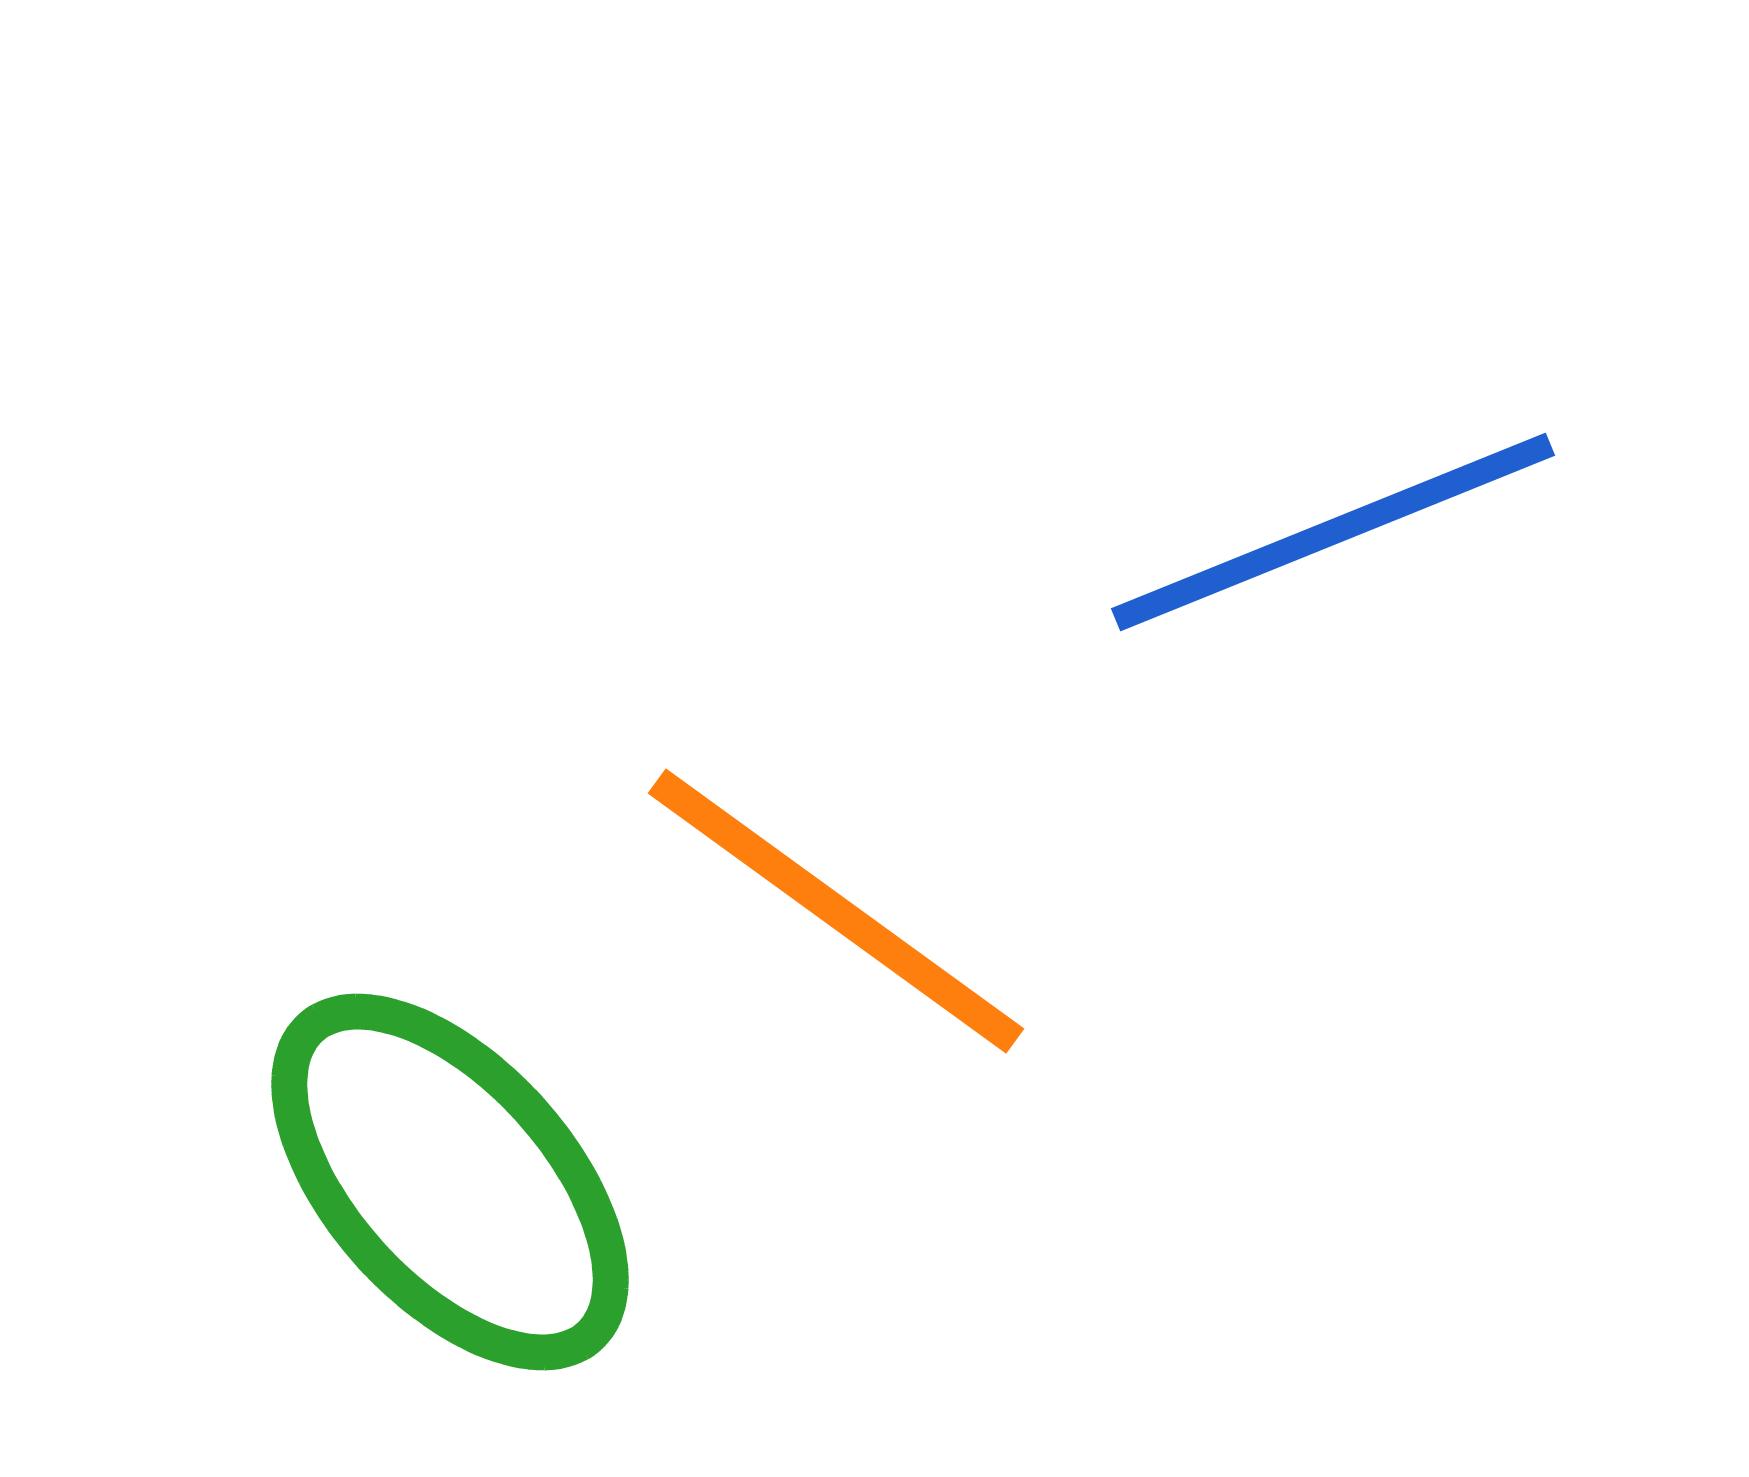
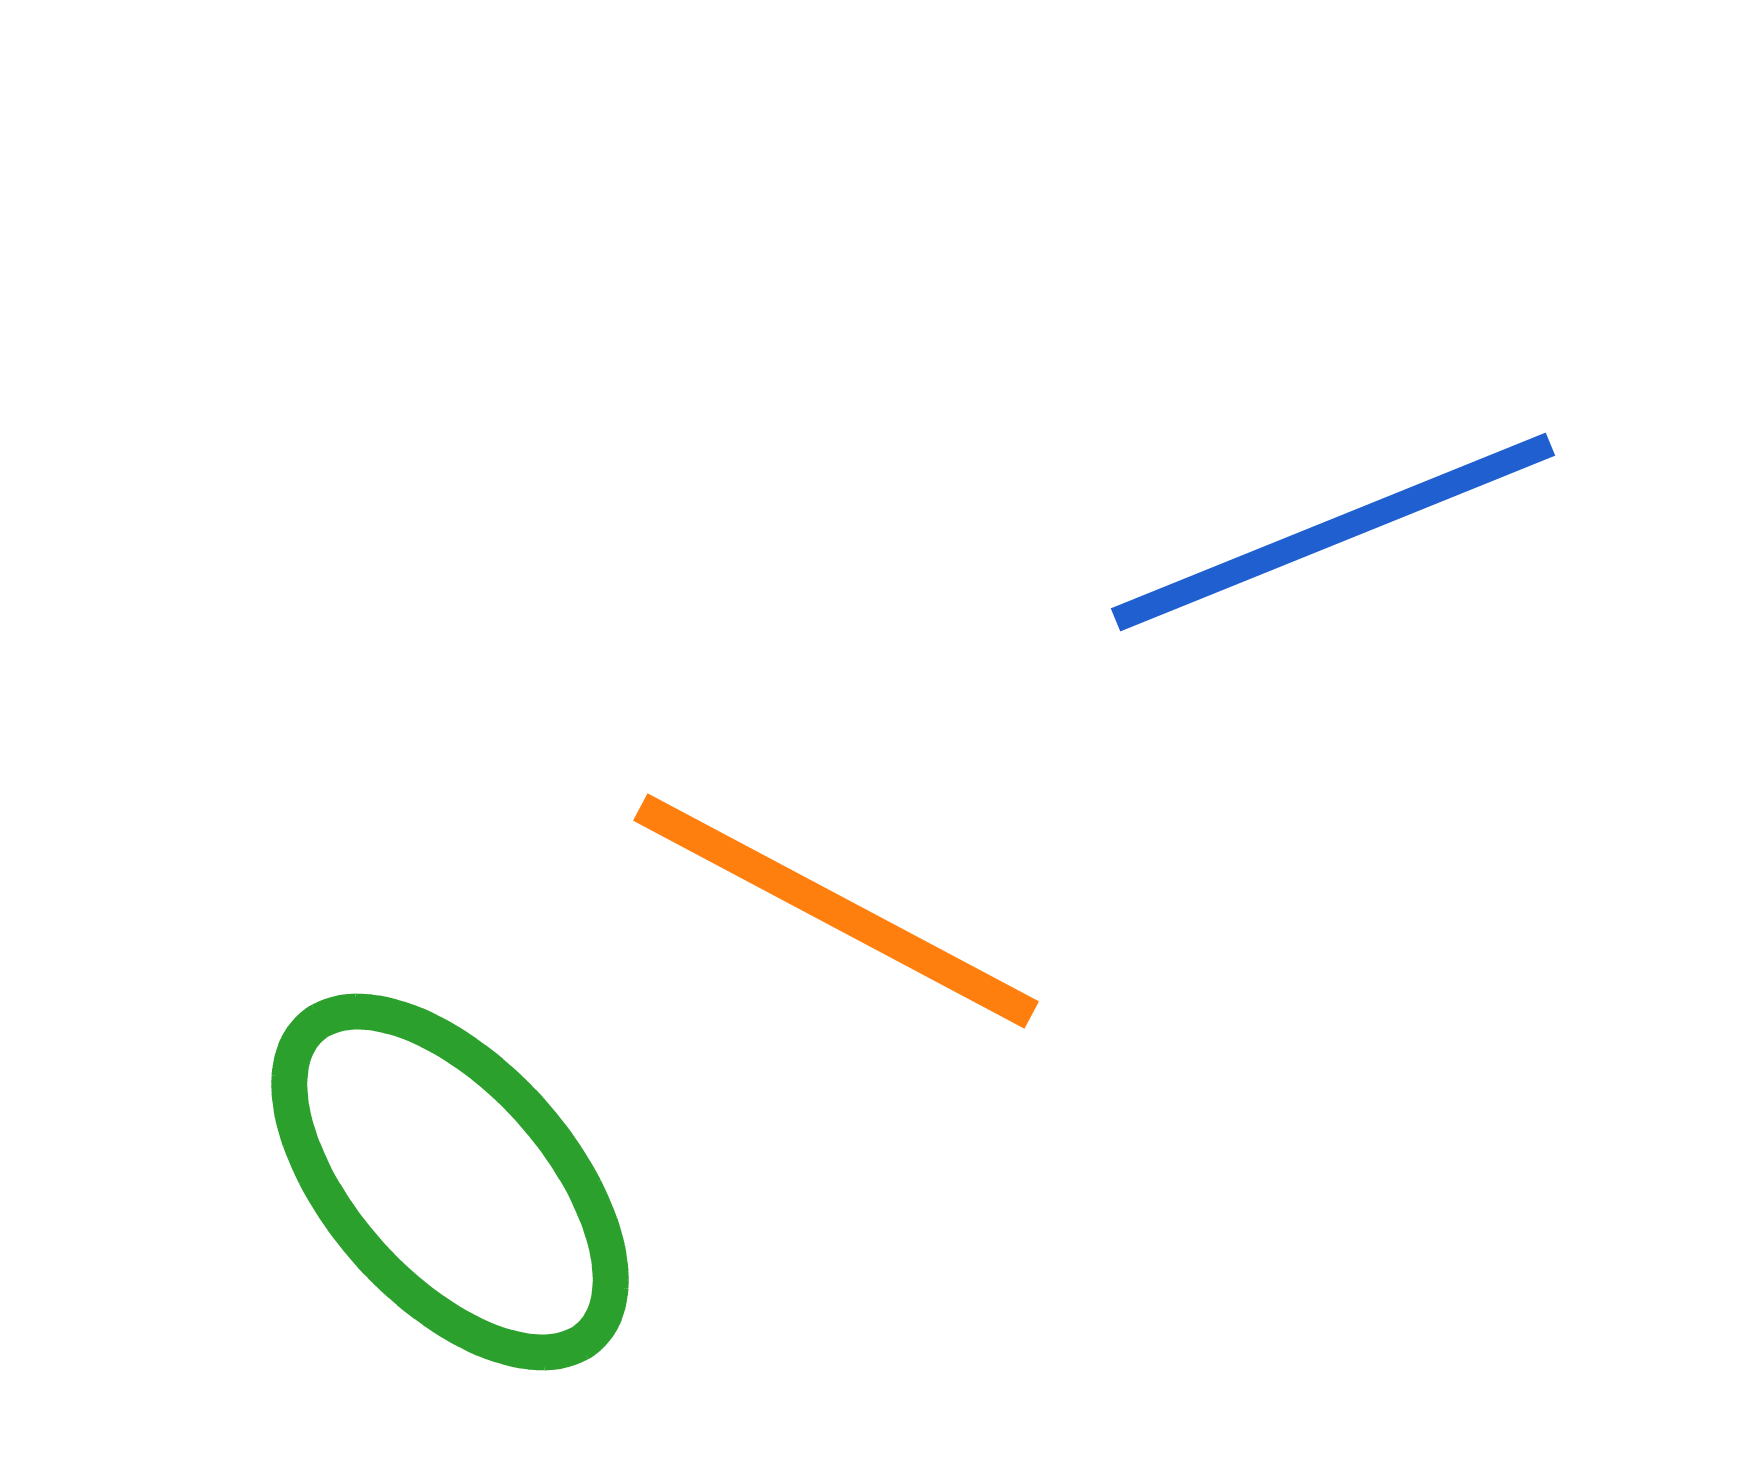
orange line: rotated 8 degrees counterclockwise
